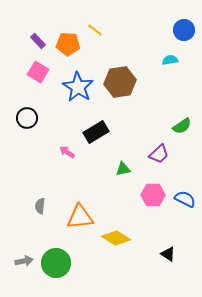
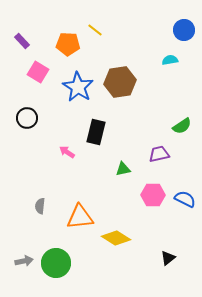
purple rectangle: moved 16 px left
black rectangle: rotated 45 degrees counterclockwise
purple trapezoid: rotated 150 degrees counterclockwise
black triangle: moved 4 px down; rotated 49 degrees clockwise
